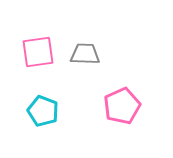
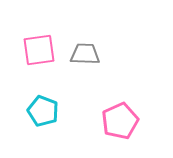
pink square: moved 1 px right, 2 px up
pink pentagon: moved 2 px left, 15 px down
